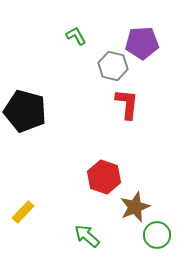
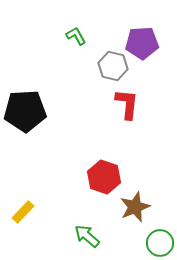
black pentagon: rotated 18 degrees counterclockwise
green circle: moved 3 px right, 8 px down
